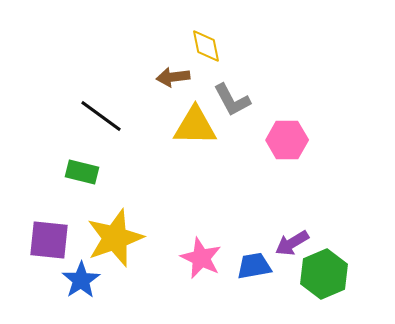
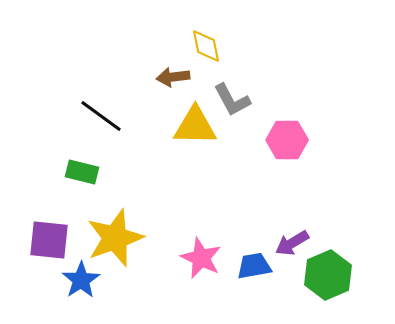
green hexagon: moved 4 px right, 1 px down
